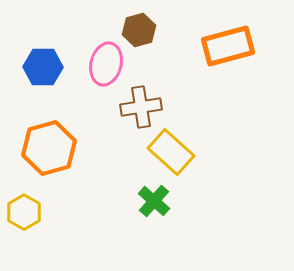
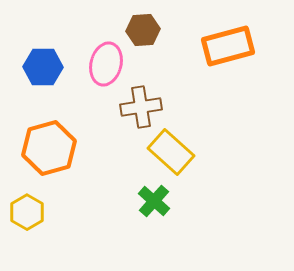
brown hexagon: moved 4 px right; rotated 12 degrees clockwise
yellow hexagon: moved 3 px right
